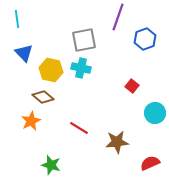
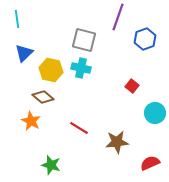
gray square: rotated 25 degrees clockwise
blue triangle: rotated 30 degrees clockwise
orange star: rotated 18 degrees counterclockwise
